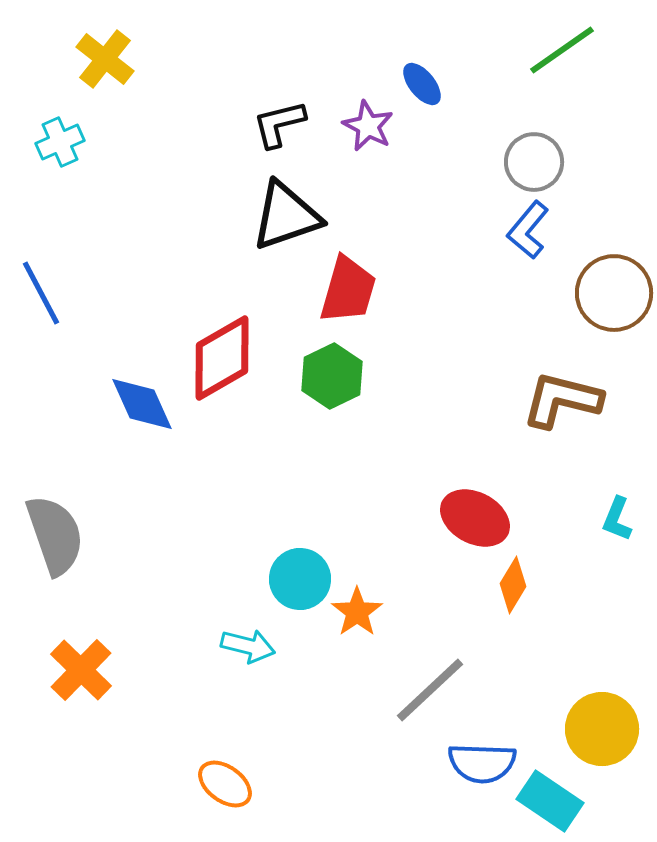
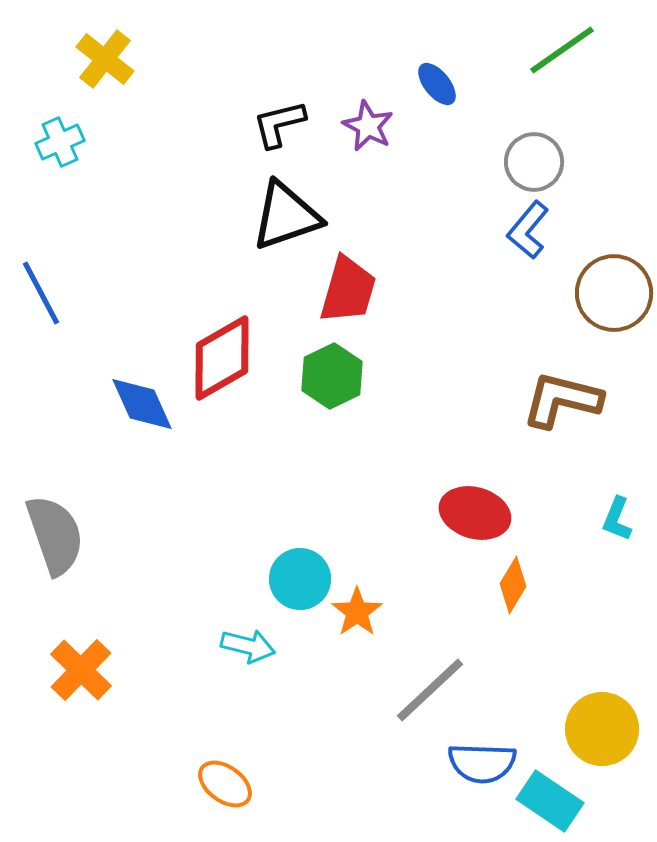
blue ellipse: moved 15 px right
red ellipse: moved 5 px up; rotated 12 degrees counterclockwise
